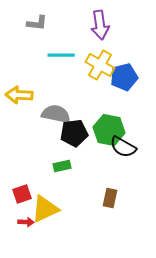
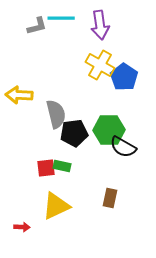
gray L-shape: moved 3 px down; rotated 20 degrees counterclockwise
cyan line: moved 37 px up
blue pentagon: rotated 24 degrees counterclockwise
gray semicircle: rotated 64 degrees clockwise
green hexagon: rotated 12 degrees counterclockwise
green rectangle: rotated 24 degrees clockwise
red square: moved 24 px right, 26 px up; rotated 12 degrees clockwise
yellow triangle: moved 11 px right, 3 px up
red arrow: moved 4 px left, 5 px down
